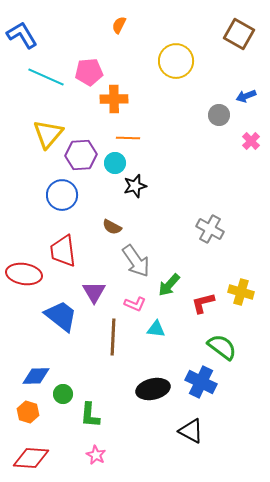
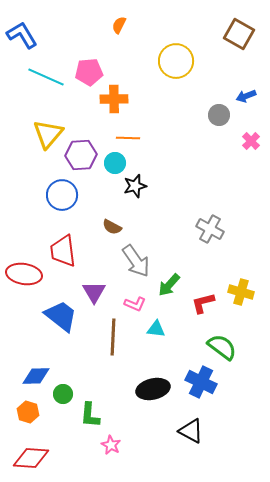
pink star: moved 15 px right, 10 px up
